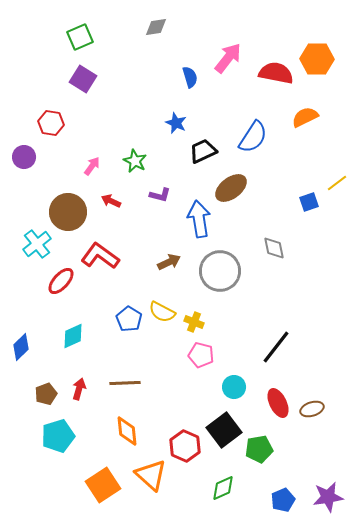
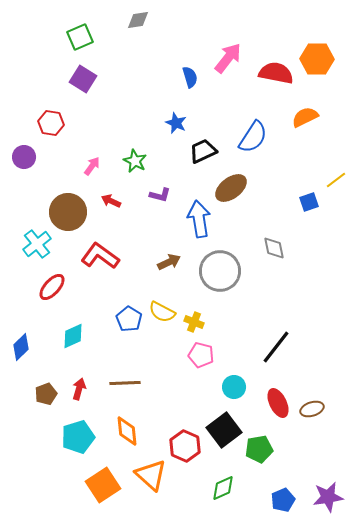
gray diamond at (156, 27): moved 18 px left, 7 px up
yellow line at (337, 183): moved 1 px left, 3 px up
red ellipse at (61, 281): moved 9 px left, 6 px down
cyan pentagon at (58, 436): moved 20 px right, 1 px down
